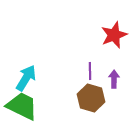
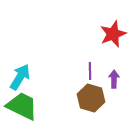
red star: moved 1 px left, 1 px up
cyan arrow: moved 6 px left, 1 px up
